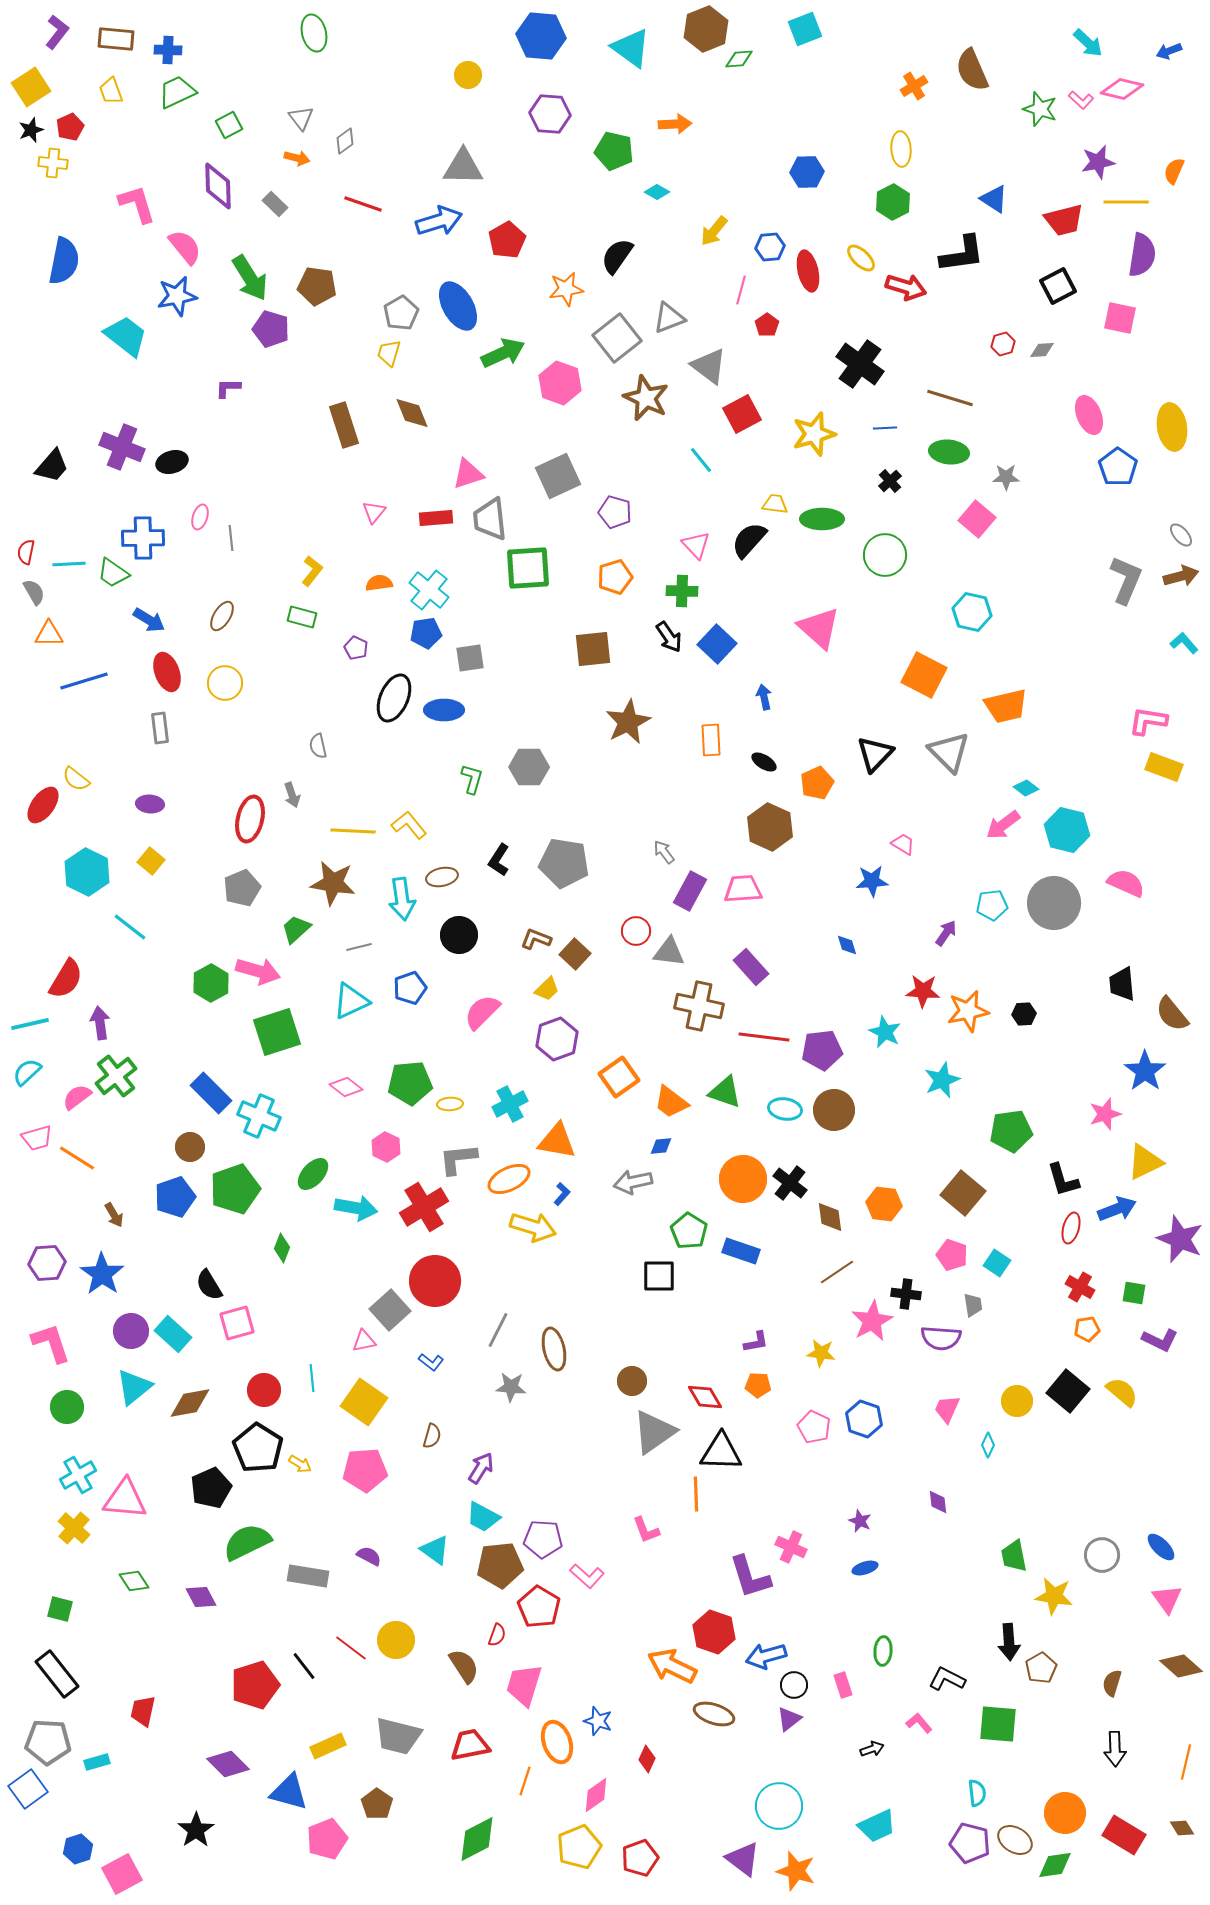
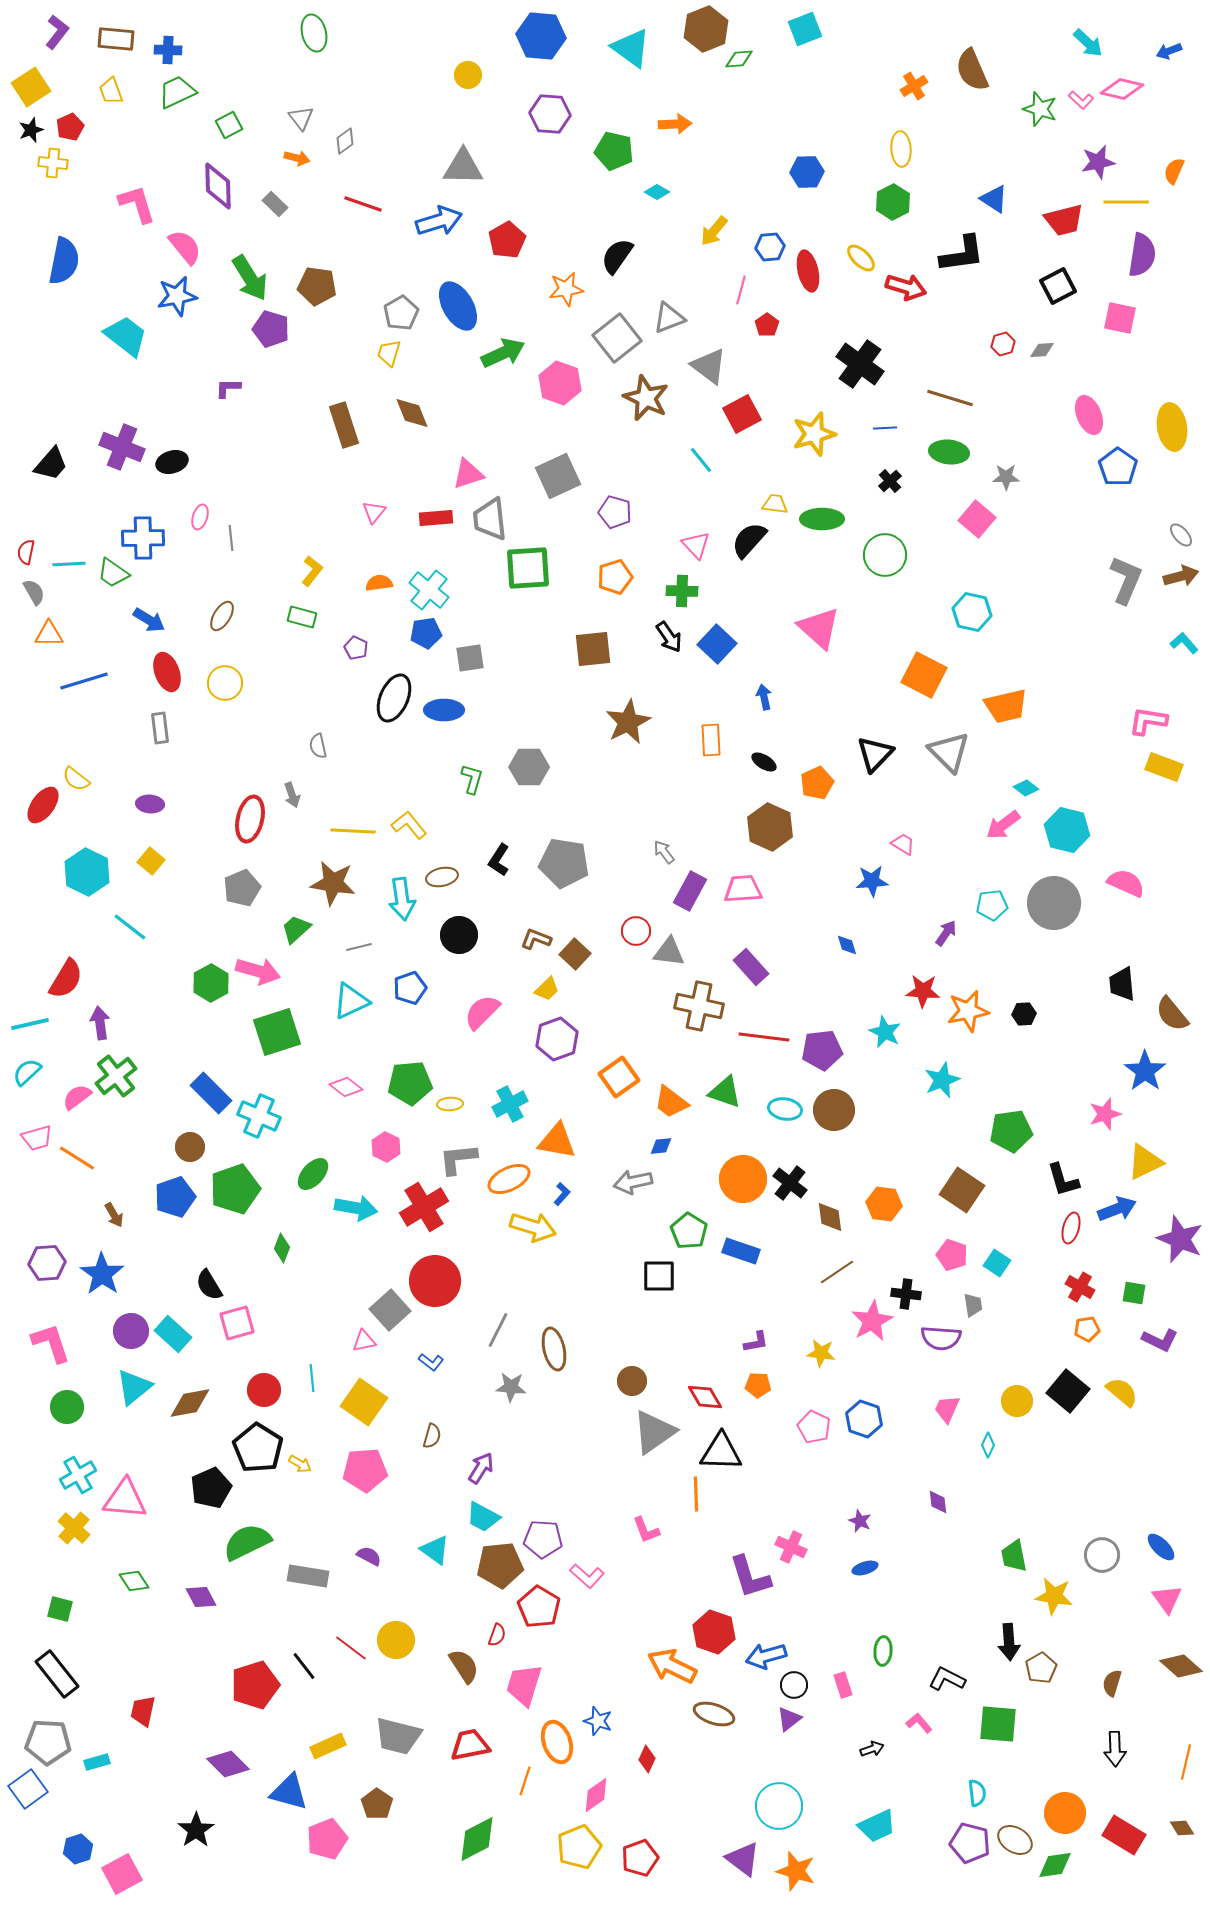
black trapezoid at (52, 466): moved 1 px left, 2 px up
brown square at (963, 1193): moved 1 px left, 3 px up; rotated 6 degrees counterclockwise
